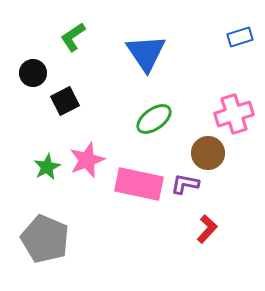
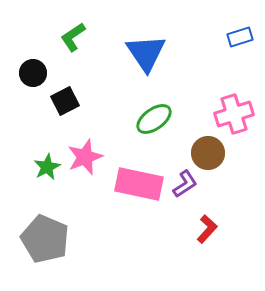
pink star: moved 2 px left, 3 px up
purple L-shape: rotated 136 degrees clockwise
